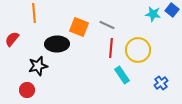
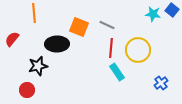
cyan rectangle: moved 5 px left, 3 px up
